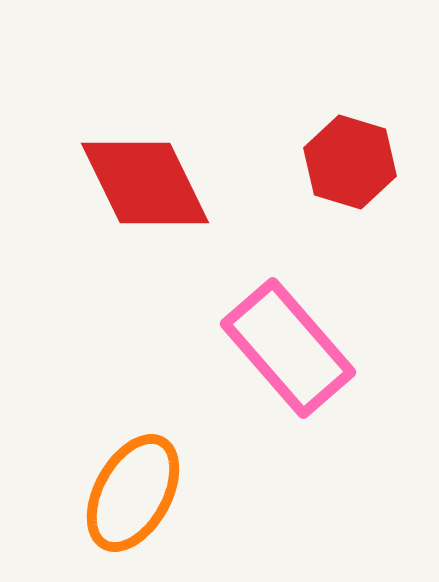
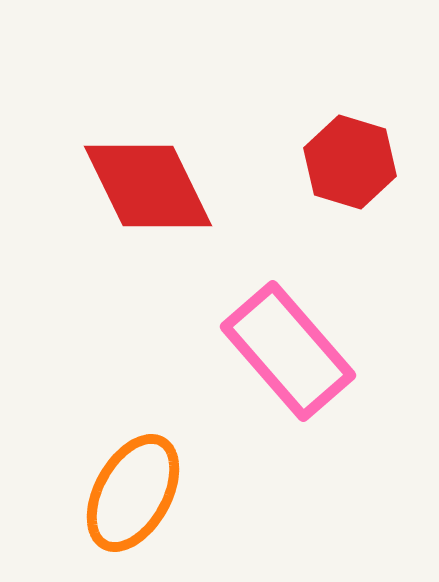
red diamond: moved 3 px right, 3 px down
pink rectangle: moved 3 px down
